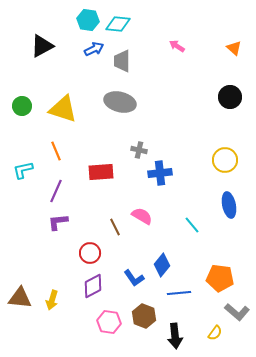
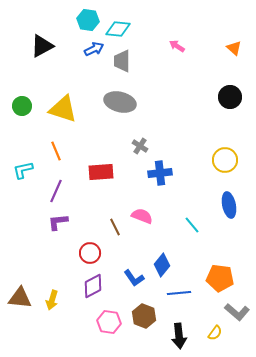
cyan diamond: moved 5 px down
gray cross: moved 1 px right, 4 px up; rotated 21 degrees clockwise
pink semicircle: rotated 10 degrees counterclockwise
black arrow: moved 4 px right
